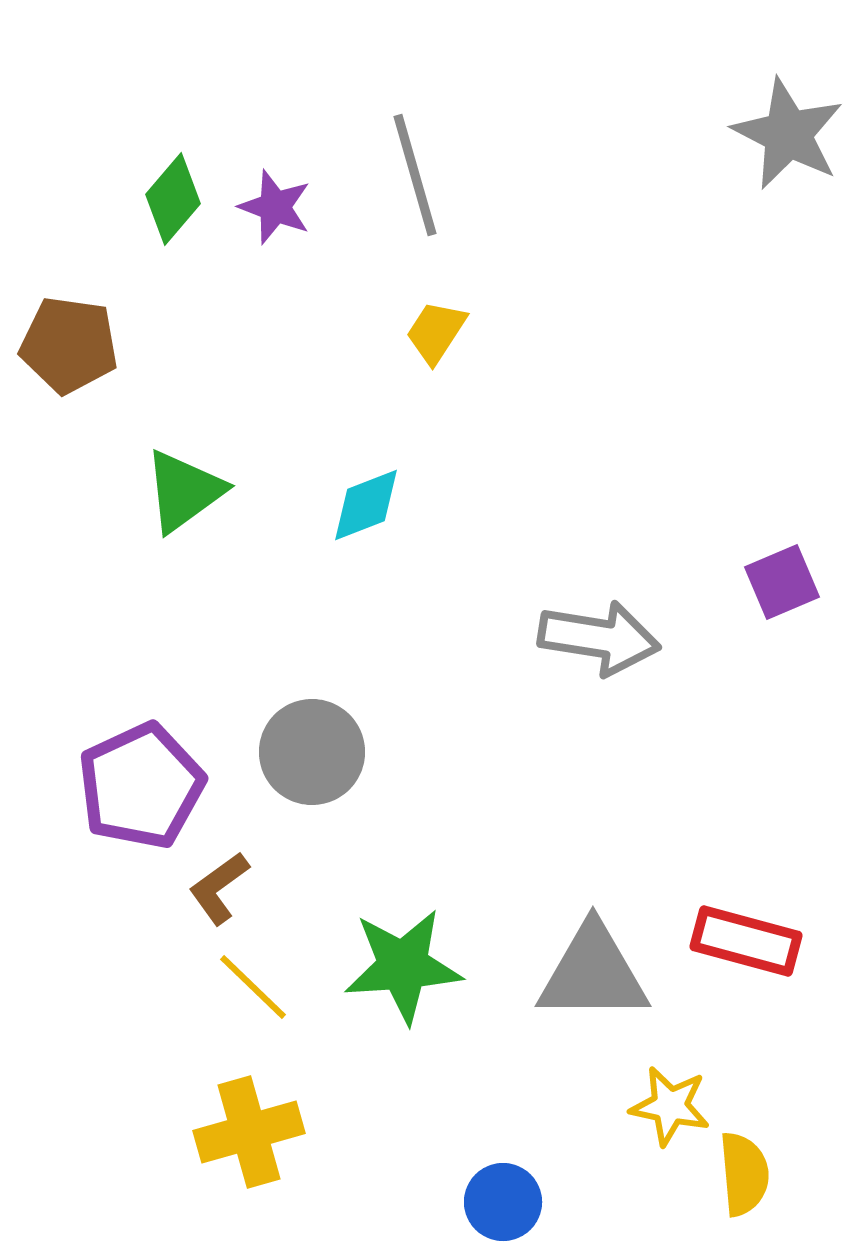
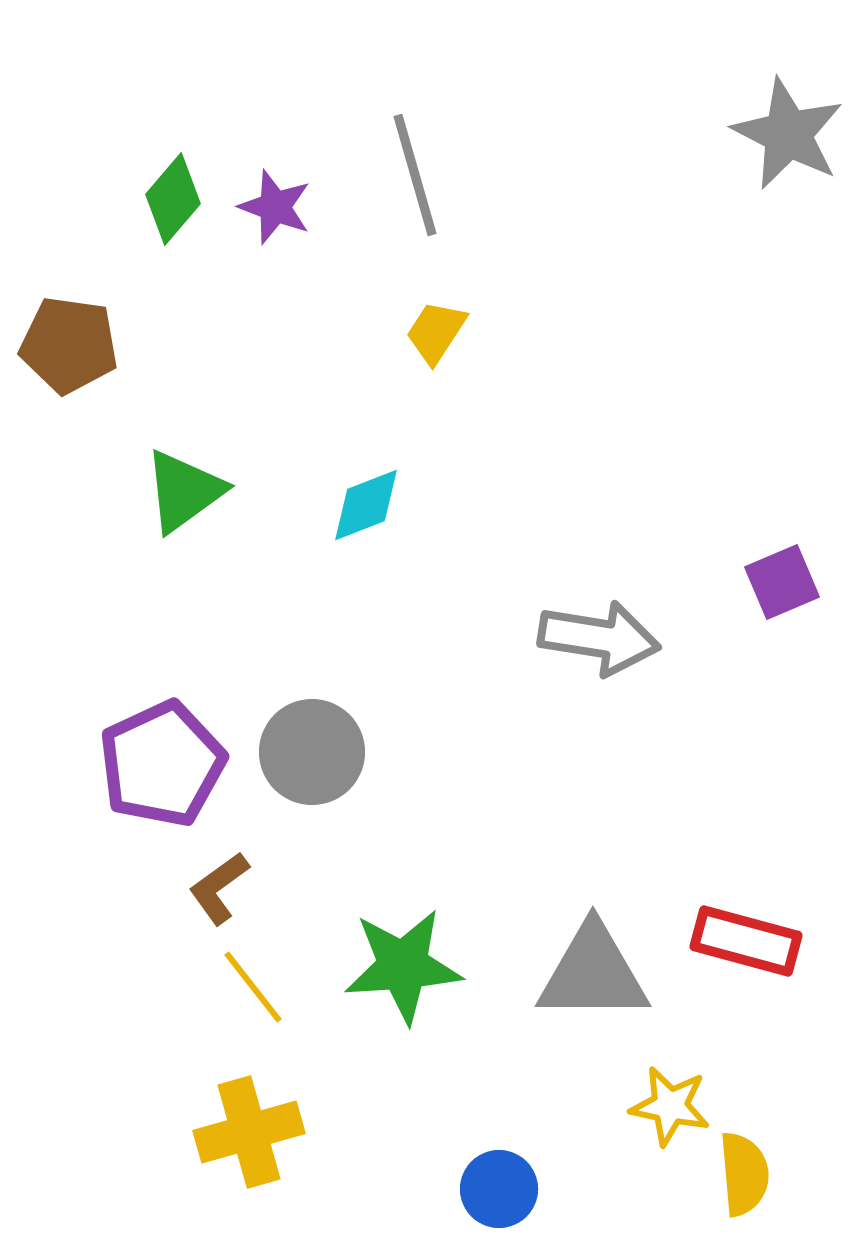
purple pentagon: moved 21 px right, 22 px up
yellow line: rotated 8 degrees clockwise
blue circle: moved 4 px left, 13 px up
